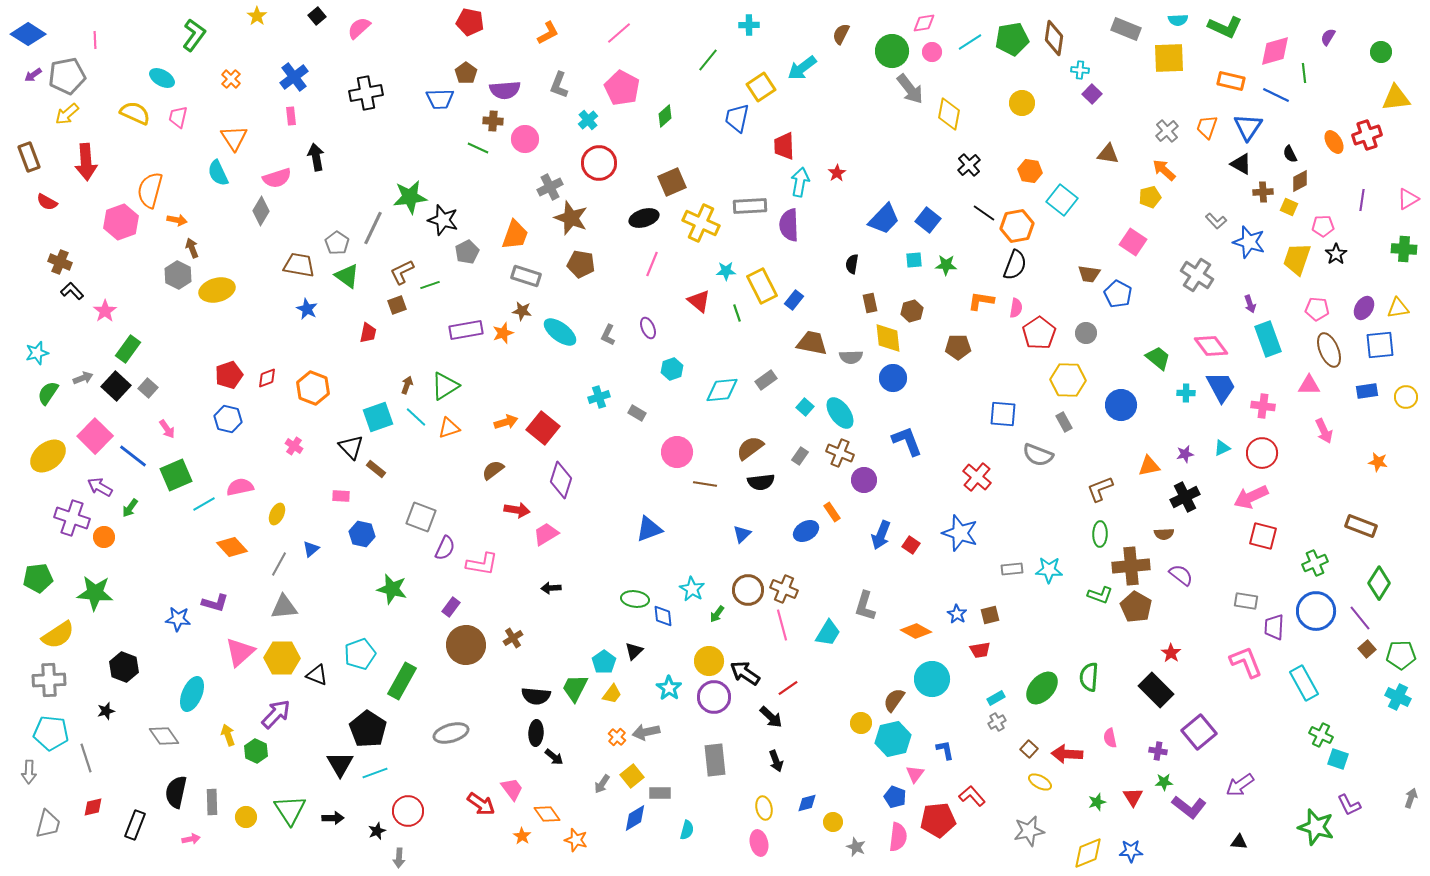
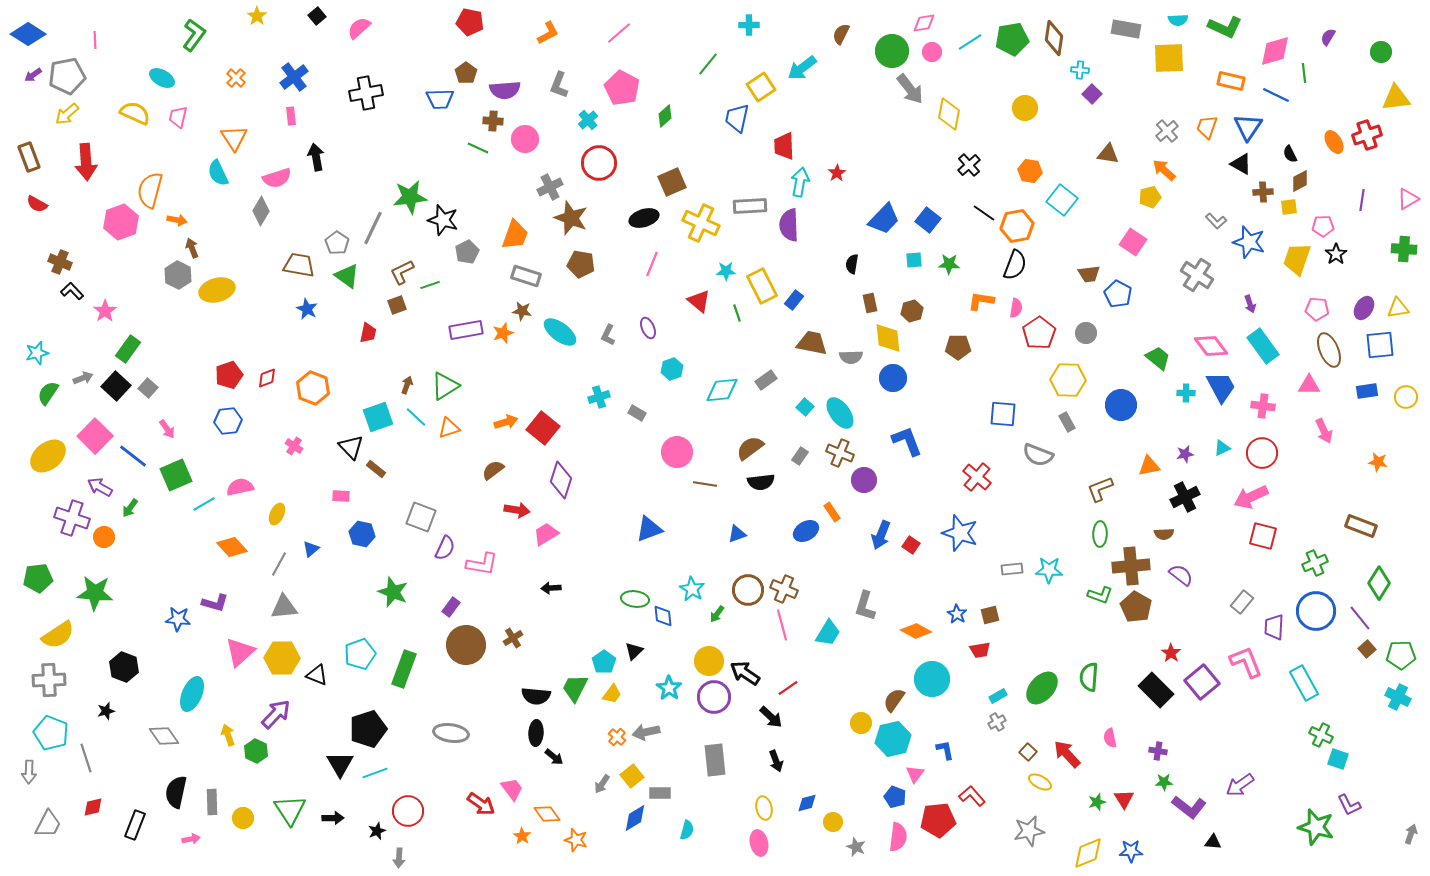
gray rectangle at (1126, 29): rotated 12 degrees counterclockwise
green line at (708, 60): moved 4 px down
orange cross at (231, 79): moved 5 px right, 1 px up
yellow circle at (1022, 103): moved 3 px right, 5 px down
red semicircle at (47, 202): moved 10 px left, 2 px down
yellow square at (1289, 207): rotated 30 degrees counterclockwise
green star at (946, 265): moved 3 px right, 1 px up
brown trapezoid at (1089, 274): rotated 15 degrees counterclockwise
cyan rectangle at (1268, 339): moved 5 px left, 7 px down; rotated 16 degrees counterclockwise
blue hexagon at (228, 419): moved 2 px down; rotated 20 degrees counterclockwise
gray rectangle at (1064, 422): moved 3 px right
blue triangle at (742, 534): moved 5 px left; rotated 24 degrees clockwise
green star at (392, 589): moved 1 px right, 3 px down; rotated 8 degrees clockwise
gray rectangle at (1246, 601): moved 4 px left, 1 px down; rotated 60 degrees counterclockwise
green rectangle at (402, 681): moved 2 px right, 12 px up; rotated 9 degrees counterclockwise
cyan rectangle at (996, 698): moved 2 px right, 2 px up
black pentagon at (368, 729): rotated 21 degrees clockwise
purple square at (1199, 732): moved 3 px right, 50 px up
cyan pentagon at (51, 733): rotated 16 degrees clockwise
gray ellipse at (451, 733): rotated 24 degrees clockwise
brown square at (1029, 749): moved 1 px left, 3 px down
red arrow at (1067, 754): rotated 44 degrees clockwise
red triangle at (1133, 797): moved 9 px left, 2 px down
gray arrow at (1411, 798): moved 36 px down
yellow circle at (246, 817): moved 3 px left, 1 px down
gray trapezoid at (48, 824): rotated 12 degrees clockwise
black triangle at (1239, 842): moved 26 px left
